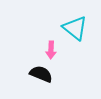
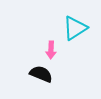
cyan triangle: rotated 48 degrees clockwise
